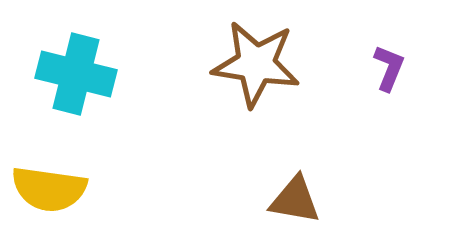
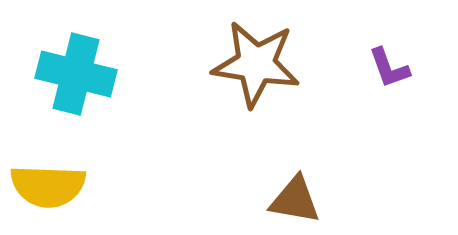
purple L-shape: rotated 138 degrees clockwise
yellow semicircle: moved 1 px left, 3 px up; rotated 6 degrees counterclockwise
